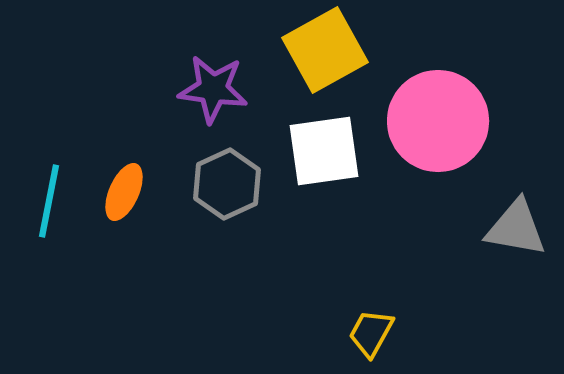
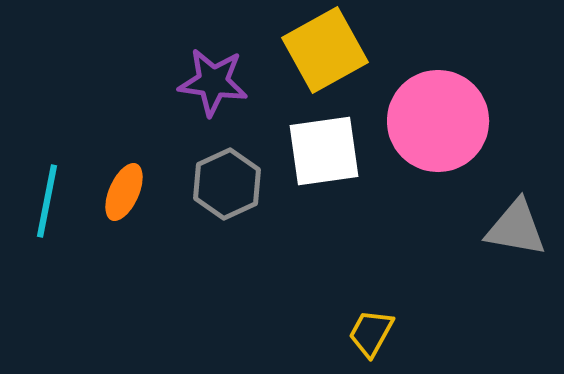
purple star: moved 7 px up
cyan line: moved 2 px left
